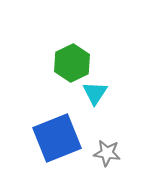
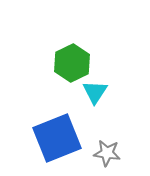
cyan triangle: moved 1 px up
